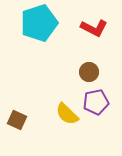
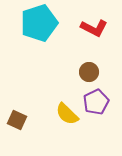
purple pentagon: rotated 15 degrees counterclockwise
